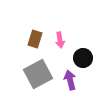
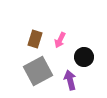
pink arrow: rotated 35 degrees clockwise
black circle: moved 1 px right, 1 px up
gray square: moved 3 px up
